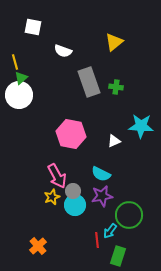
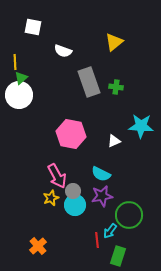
yellow line: rotated 14 degrees clockwise
yellow star: moved 1 px left, 1 px down
